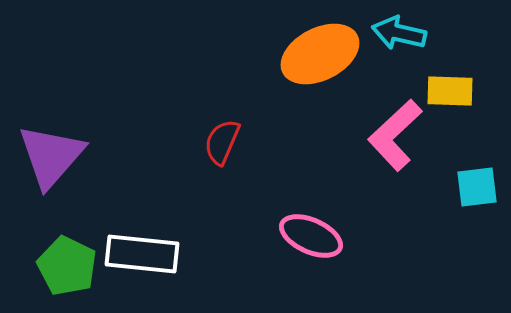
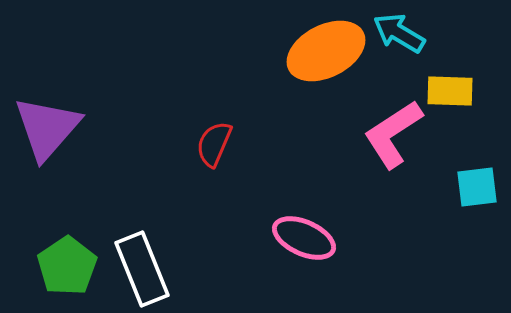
cyan arrow: rotated 18 degrees clockwise
orange ellipse: moved 6 px right, 3 px up
pink L-shape: moved 2 px left, 1 px up; rotated 10 degrees clockwise
red semicircle: moved 8 px left, 2 px down
purple triangle: moved 4 px left, 28 px up
pink ellipse: moved 7 px left, 2 px down
white rectangle: moved 15 px down; rotated 62 degrees clockwise
green pentagon: rotated 12 degrees clockwise
